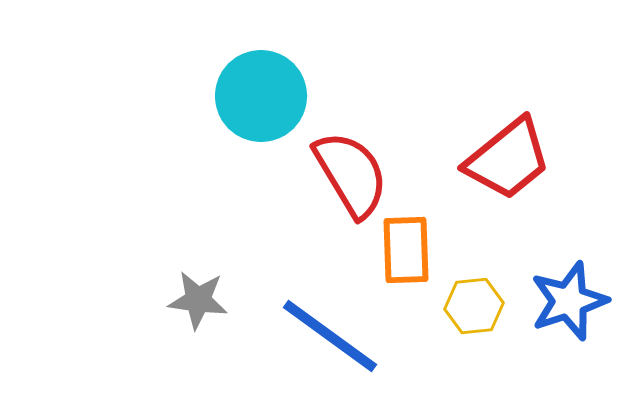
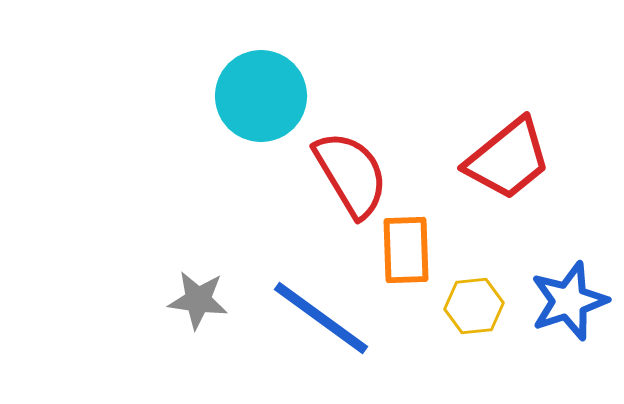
blue line: moved 9 px left, 18 px up
